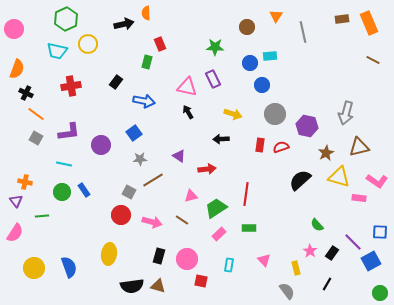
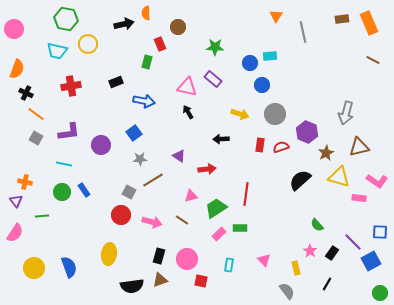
green hexagon at (66, 19): rotated 25 degrees counterclockwise
brown circle at (247, 27): moved 69 px left
purple rectangle at (213, 79): rotated 24 degrees counterclockwise
black rectangle at (116, 82): rotated 32 degrees clockwise
yellow arrow at (233, 114): moved 7 px right
purple hexagon at (307, 126): moved 6 px down; rotated 10 degrees clockwise
green rectangle at (249, 228): moved 9 px left
brown triangle at (158, 286): moved 2 px right, 6 px up; rotated 35 degrees counterclockwise
